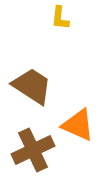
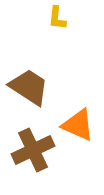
yellow L-shape: moved 3 px left
brown trapezoid: moved 3 px left, 1 px down
